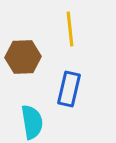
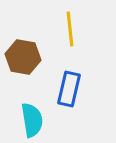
brown hexagon: rotated 12 degrees clockwise
cyan semicircle: moved 2 px up
